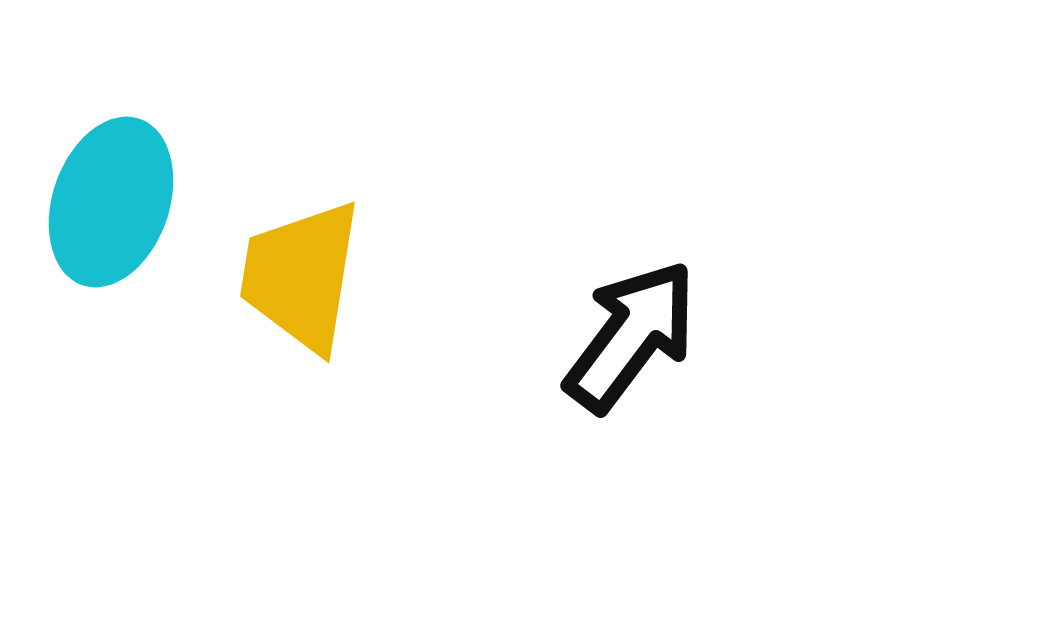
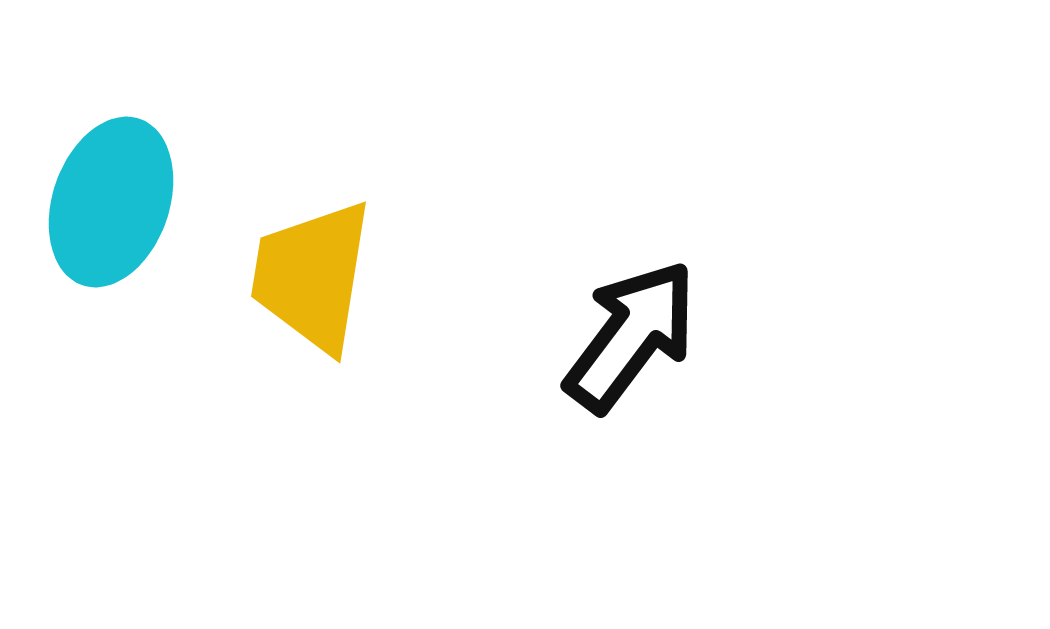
yellow trapezoid: moved 11 px right
